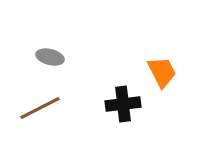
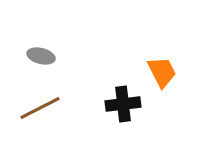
gray ellipse: moved 9 px left, 1 px up
